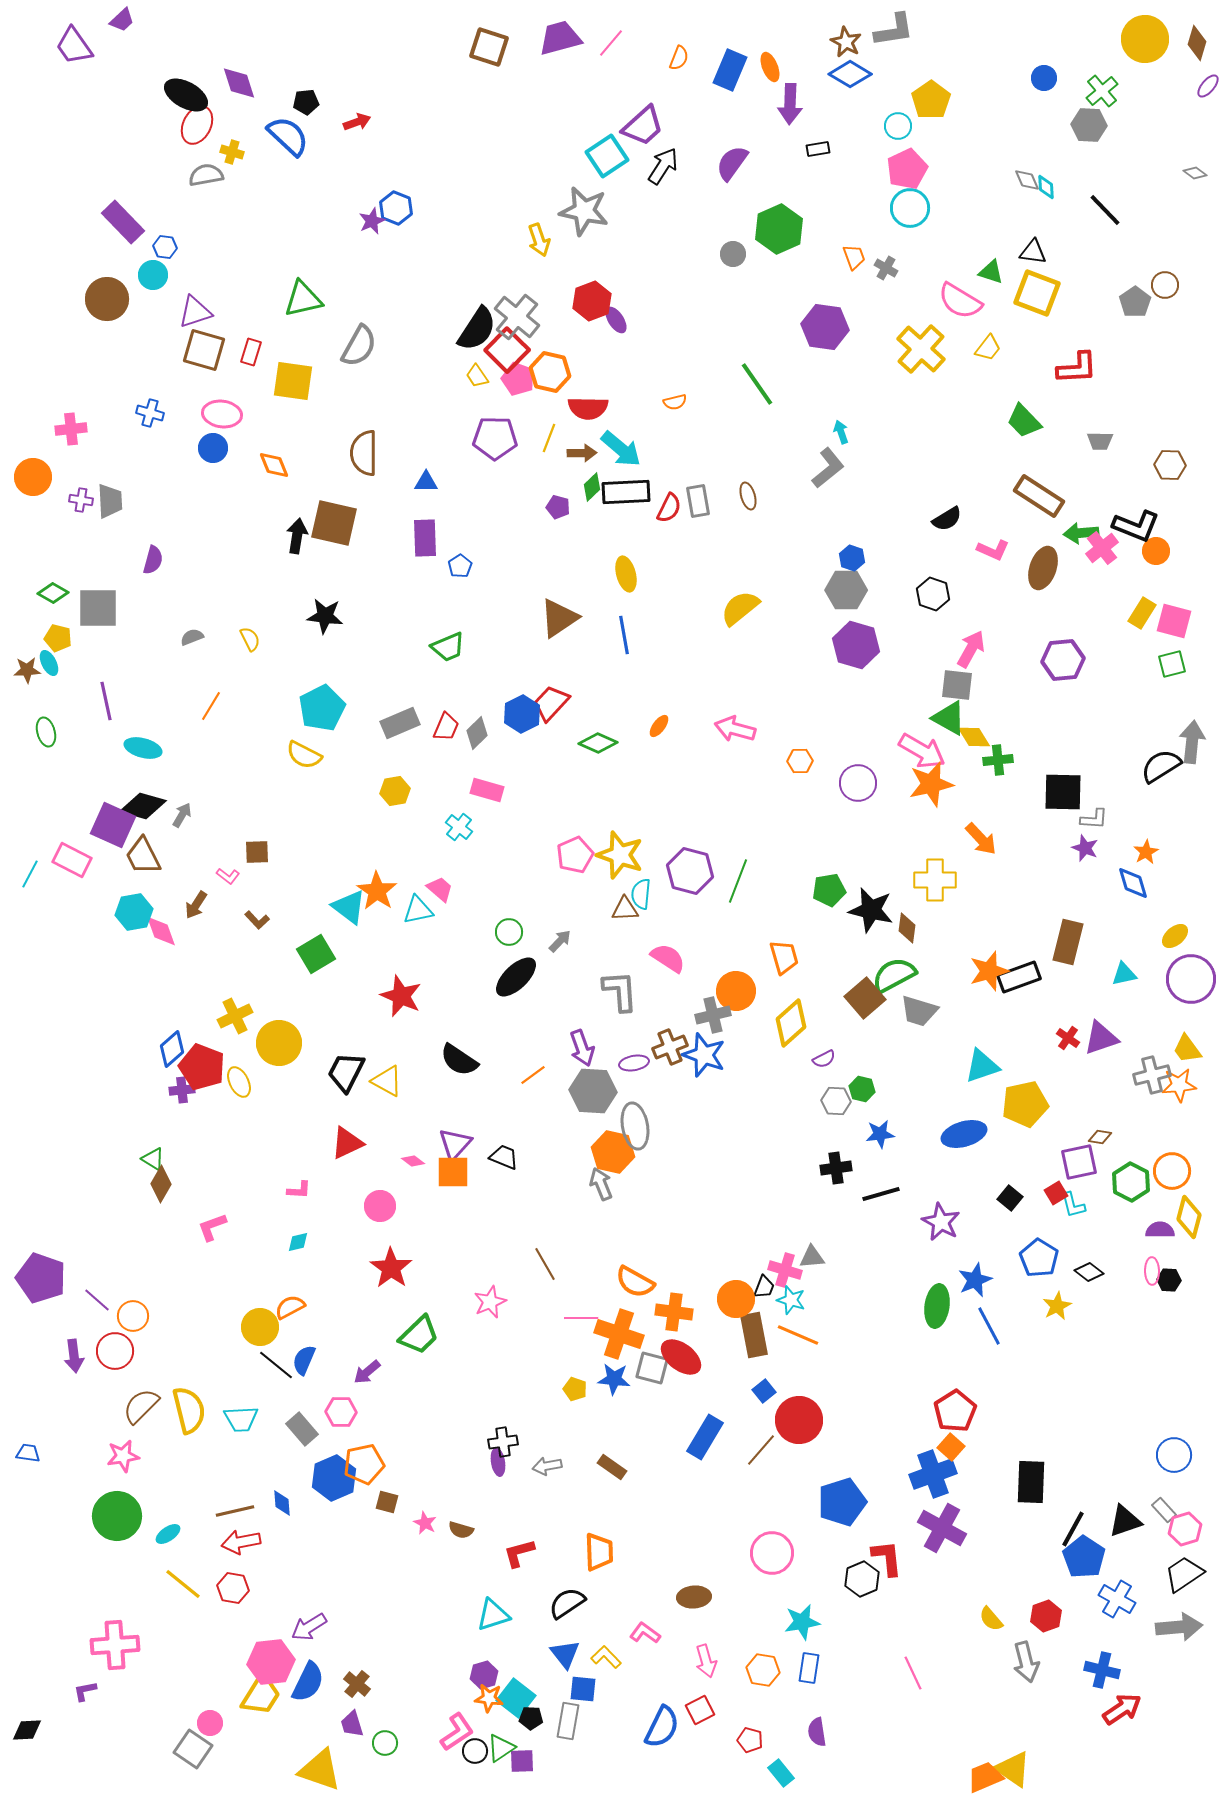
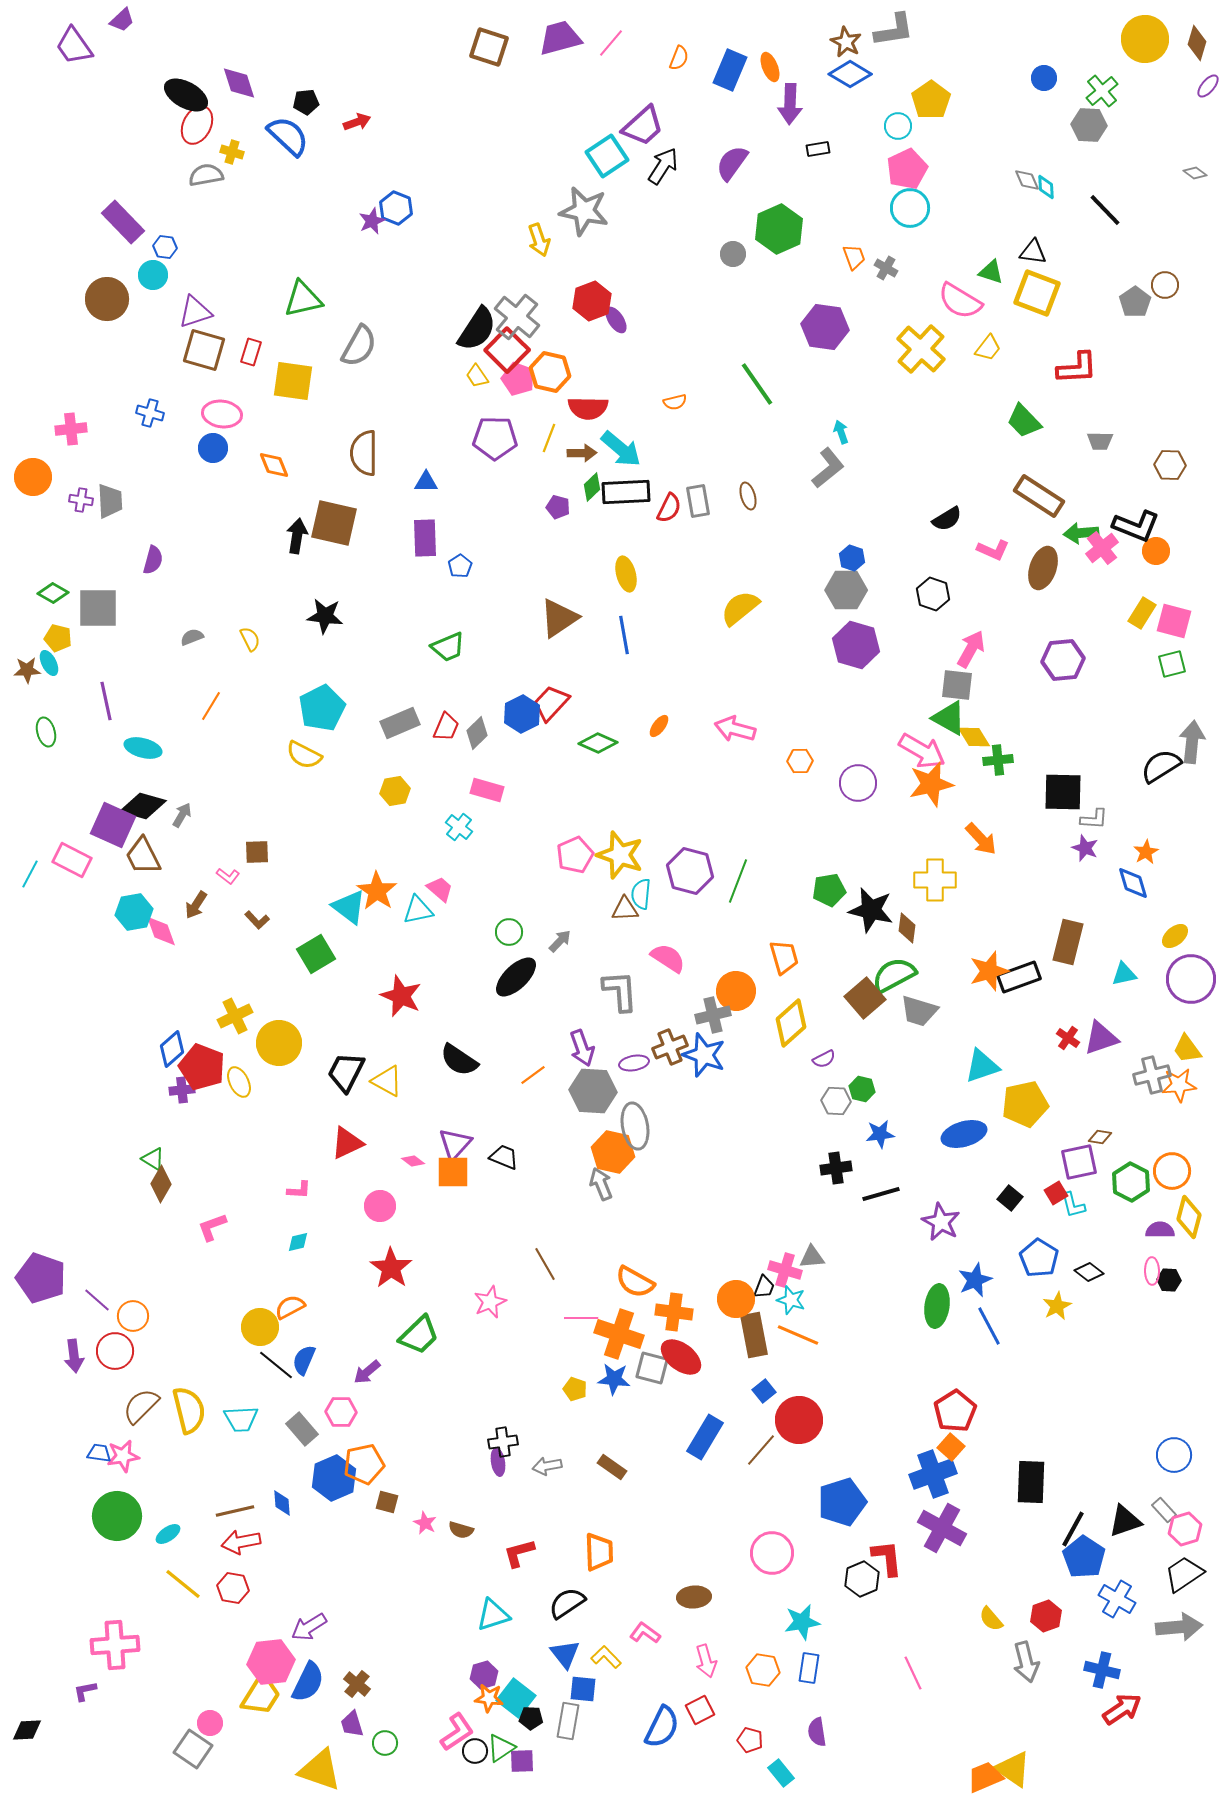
blue trapezoid at (28, 1453): moved 71 px right
